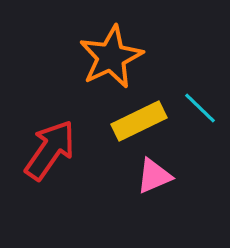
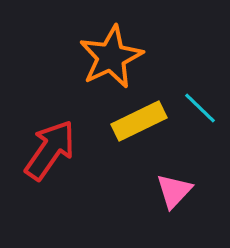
pink triangle: moved 20 px right, 15 px down; rotated 24 degrees counterclockwise
